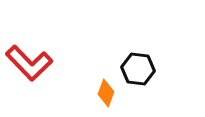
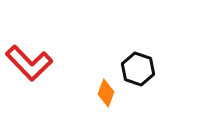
black hexagon: rotated 12 degrees clockwise
